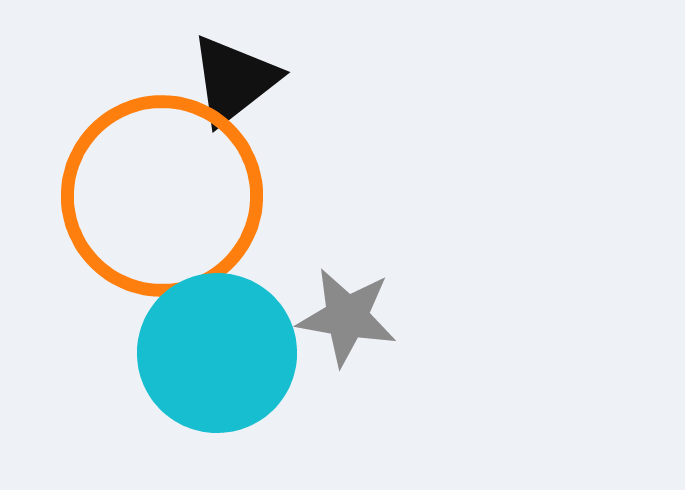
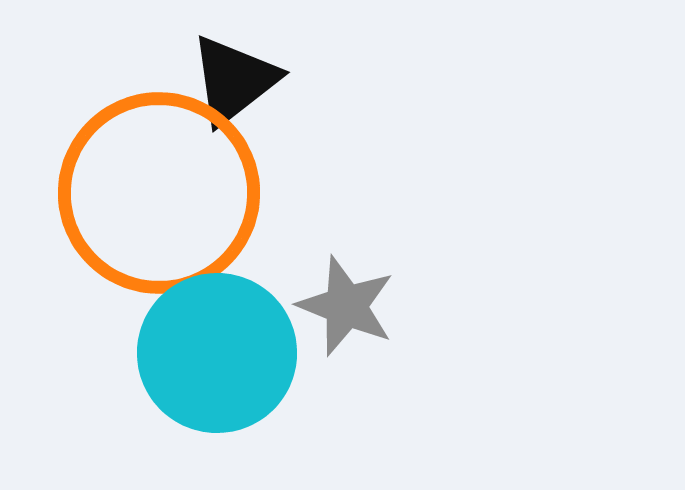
orange circle: moved 3 px left, 3 px up
gray star: moved 1 px left, 11 px up; rotated 12 degrees clockwise
